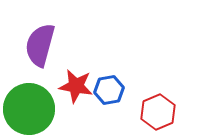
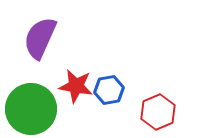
purple semicircle: moved 7 px up; rotated 9 degrees clockwise
green circle: moved 2 px right
